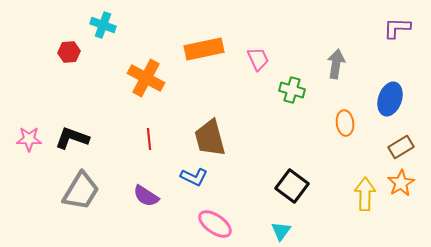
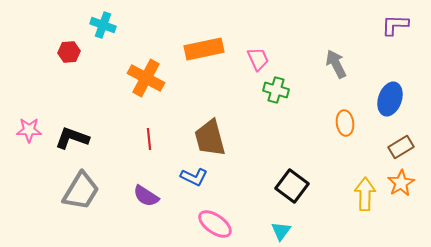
purple L-shape: moved 2 px left, 3 px up
gray arrow: rotated 36 degrees counterclockwise
green cross: moved 16 px left
pink star: moved 9 px up
